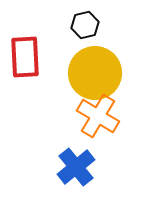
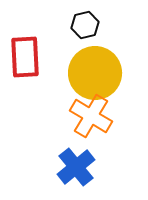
orange cross: moved 7 px left
